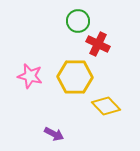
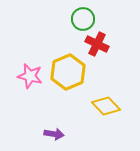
green circle: moved 5 px right, 2 px up
red cross: moved 1 px left
yellow hexagon: moved 7 px left, 5 px up; rotated 24 degrees counterclockwise
purple arrow: rotated 18 degrees counterclockwise
